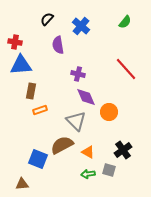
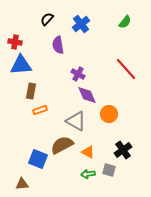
blue cross: moved 2 px up; rotated 12 degrees clockwise
purple cross: rotated 16 degrees clockwise
purple diamond: moved 1 px right, 2 px up
orange circle: moved 2 px down
gray triangle: rotated 15 degrees counterclockwise
